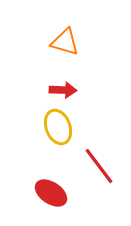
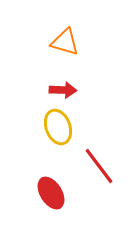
red ellipse: rotated 24 degrees clockwise
